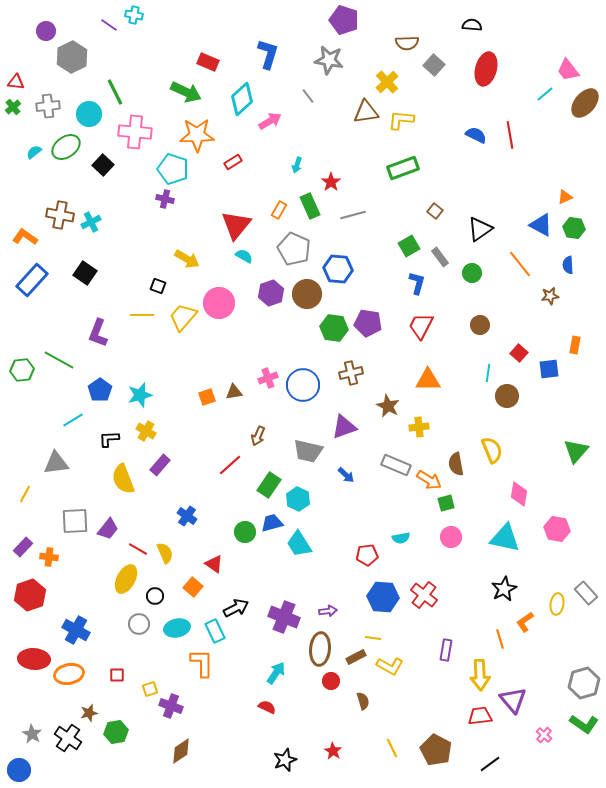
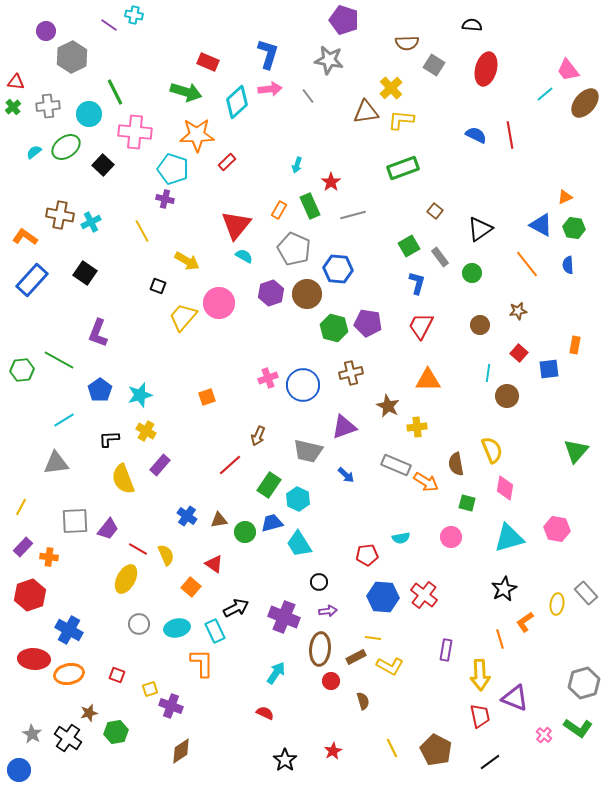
gray square at (434, 65): rotated 10 degrees counterclockwise
yellow cross at (387, 82): moved 4 px right, 6 px down
green arrow at (186, 92): rotated 8 degrees counterclockwise
cyan diamond at (242, 99): moved 5 px left, 3 px down
pink arrow at (270, 121): moved 32 px up; rotated 25 degrees clockwise
red rectangle at (233, 162): moved 6 px left; rotated 12 degrees counterclockwise
yellow arrow at (187, 259): moved 2 px down
orange line at (520, 264): moved 7 px right
brown star at (550, 296): moved 32 px left, 15 px down
yellow line at (142, 315): moved 84 px up; rotated 60 degrees clockwise
green hexagon at (334, 328): rotated 8 degrees clockwise
brown triangle at (234, 392): moved 15 px left, 128 px down
cyan line at (73, 420): moved 9 px left
yellow cross at (419, 427): moved 2 px left
orange arrow at (429, 480): moved 3 px left, 2 px down
yellow line at (25, 494): moved 4 px left, 13 px down
pink diamond at (519, 494): moved 14 px left, 6 px up
green square at (446, 503): moved 21 px right; rotated 30 degrees clockwise
cyan triangle at (505, 538): moved 4 px right; rotated 28 degrees counterclockwise
yellow semicircle at (165, 553): moved 1 px right, 2 px down
orange square at (193, 587): moved 2 px left
black circle at (155, 596): moved 164 px right, 14 px up
blue cross at (76, 630): moved 7 px left
red square at (117, 675): rotated 21 degrees clockwise
purple triangle at (513, 700): moved 2 px right, 2 px up; rotated 28 degrees counterclockwise
red semicircle at (267, 707): moved 2 px left, 6 px down
red trapezoid at (480, 716): rotated 85 degrees clockwise
green L-shape at (584, 724): moved 6 px left, 4 px down
red star at (333, 751): rotated 12 degrees clockwise
black star at (285, 760): rotated 15 degrees counterclockwise
black line at (490, 764): moved 2 px up
